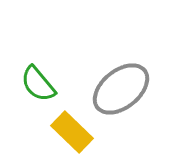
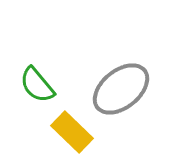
green semicircle: moved 1 px left, 1 px down
